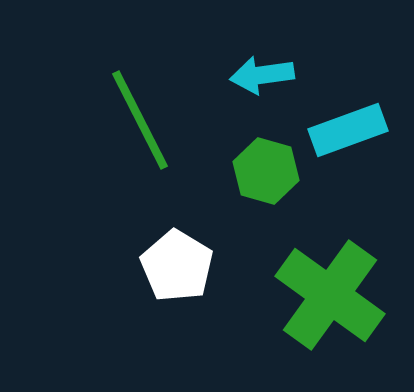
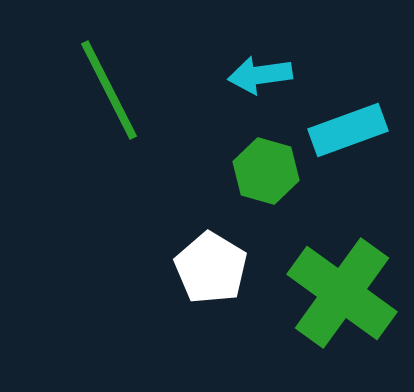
cyan arrow: moved 2 px left
green line: moved 31 px left, 30 px up
white pentagon: moved 34 px right, 2 px down
green cross: moved 12 px right, 2 px up
